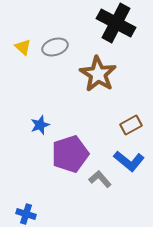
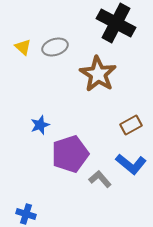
blue L-shape: moved 2 px right, 3 px down
